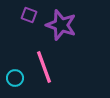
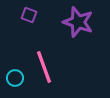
purple star: moved 17 px right, 3 px up
